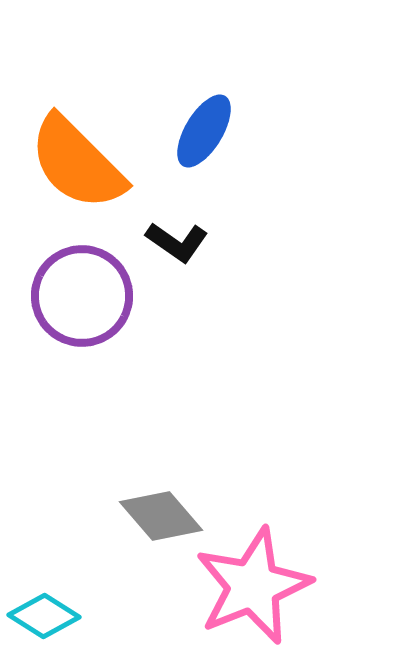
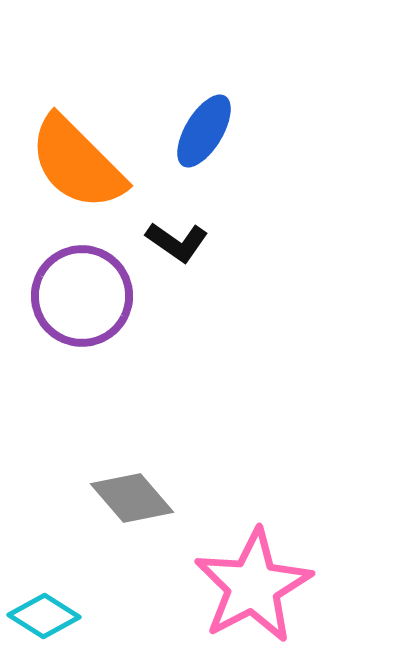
gray diamond: moved 29 px left, 18 px up
pink star: rotated 6 degrees counterclockwise
